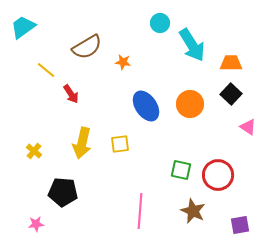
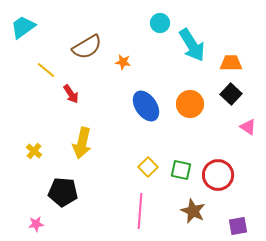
yellow square: moved 28 px right, 23 px down; rotated 36 degrees counterclockwise
purple square: moved 2 px left, 1 px down
